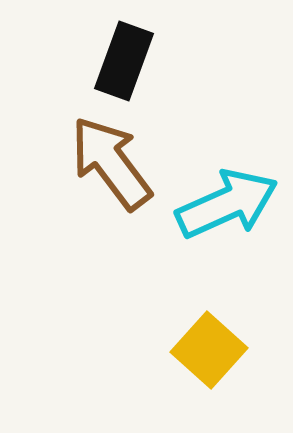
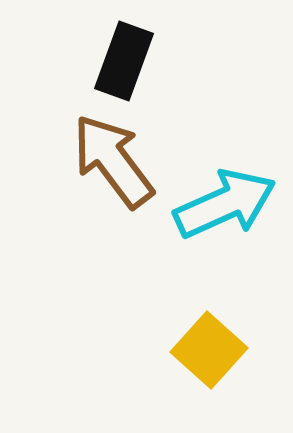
brown arrow: moved 2 px right, 2 px up
cyan arrow: moved 2 px left
